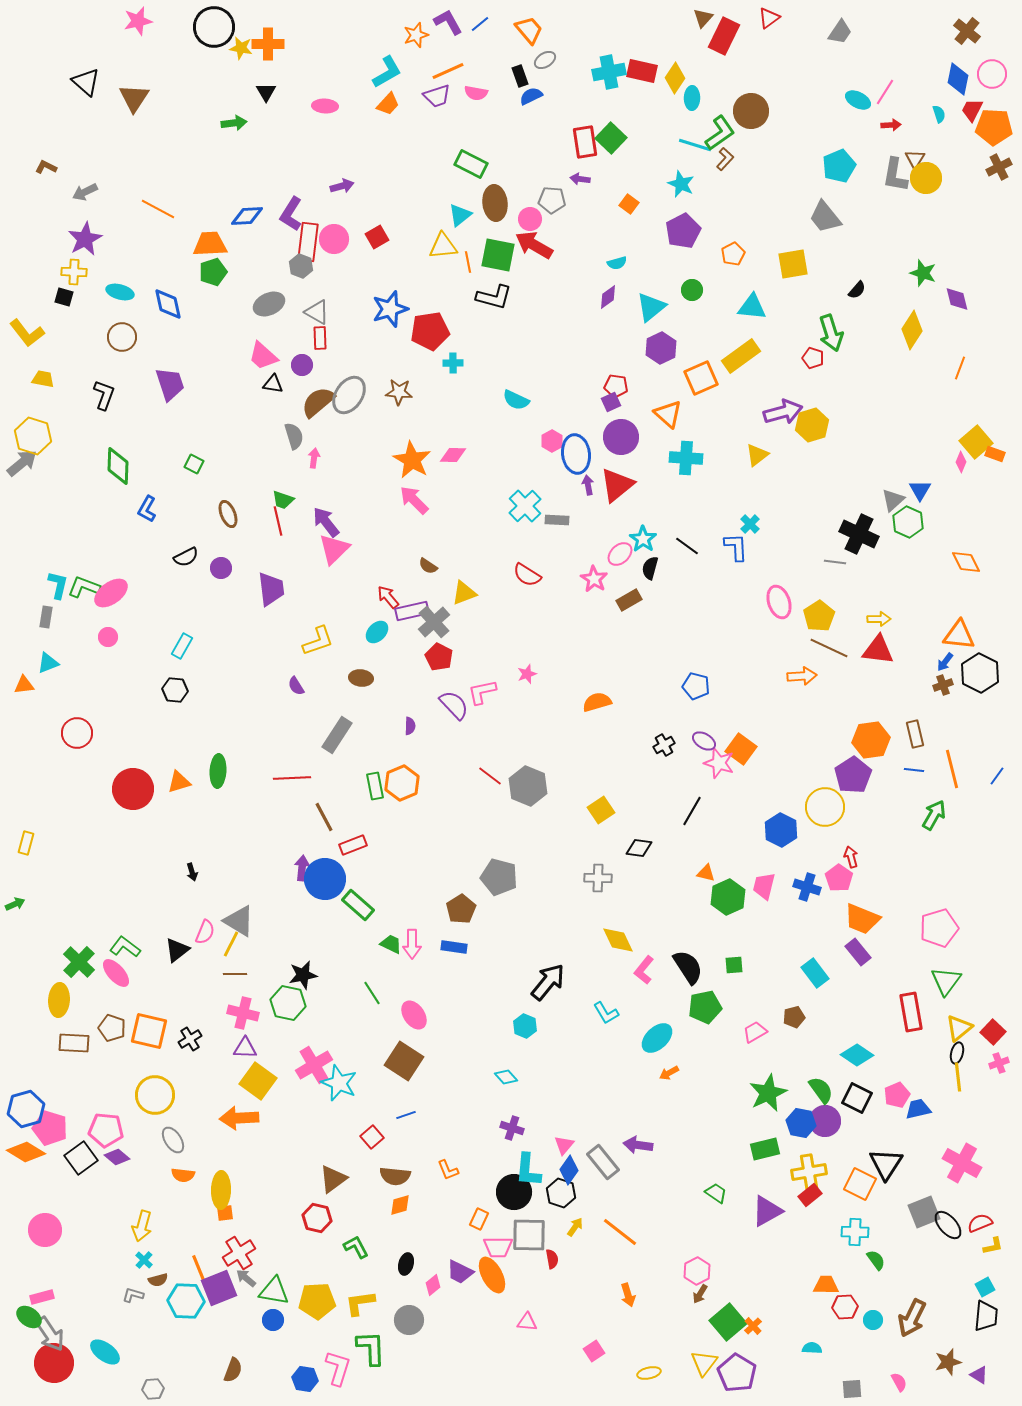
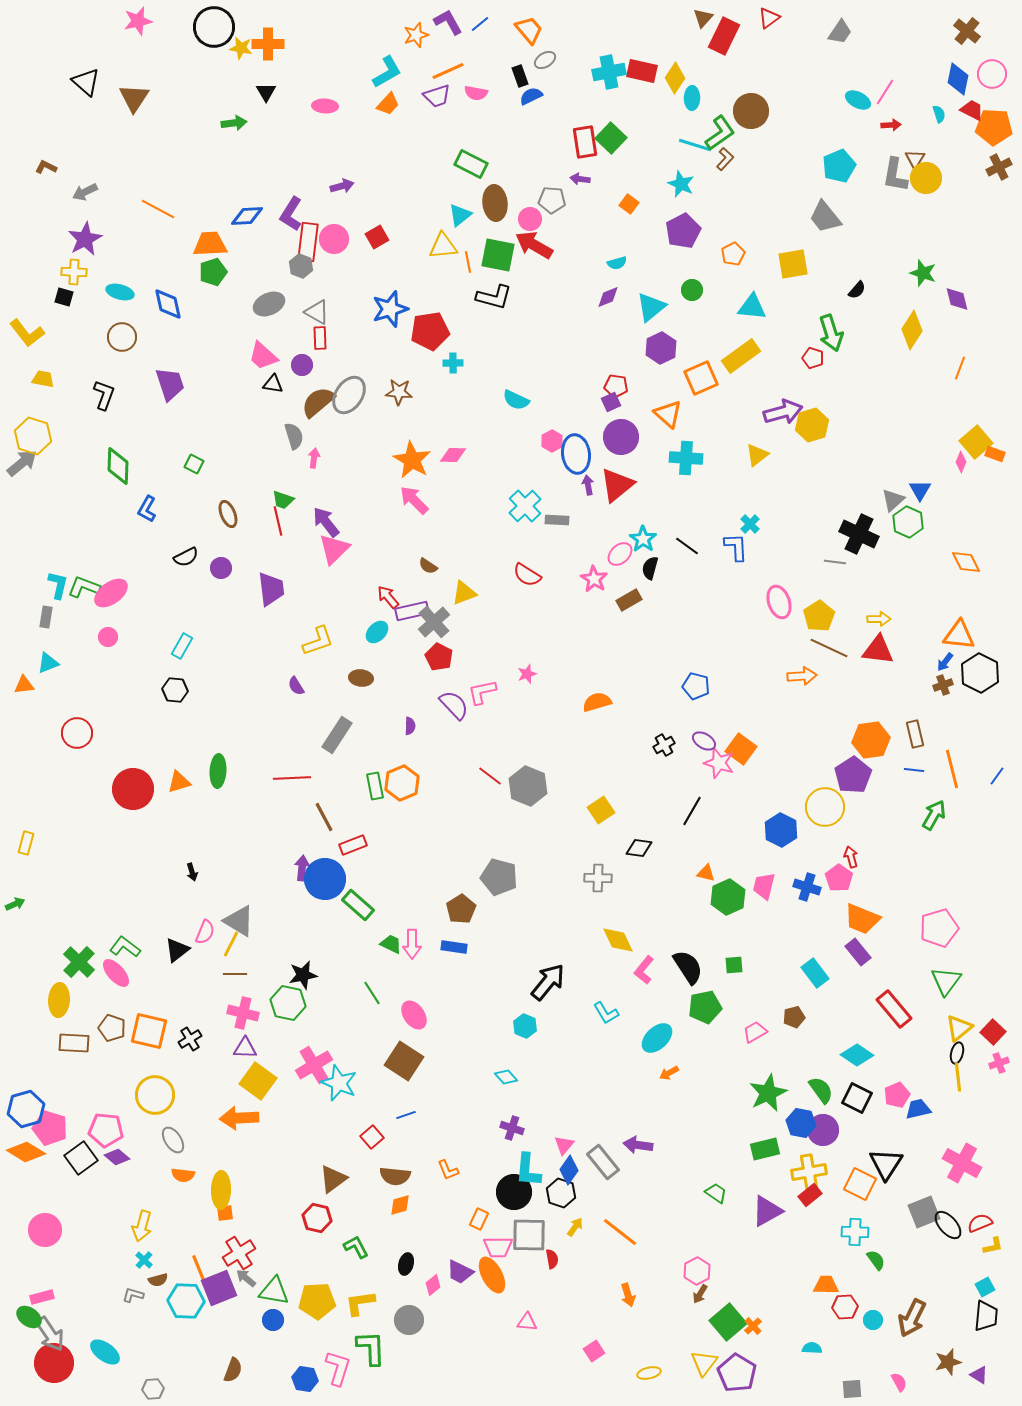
red trapezoid at (972, 110): rotated 90 degrees clockwise
purple diamond at (608, 297): rotated 15 degrees clockwise
red rectangle at (911, 1012): moved 17 px left, 3 px up; rotated 30 degrees counterclockwise
purple circle at (825, 1121): moved 2 px left, 9 px down
